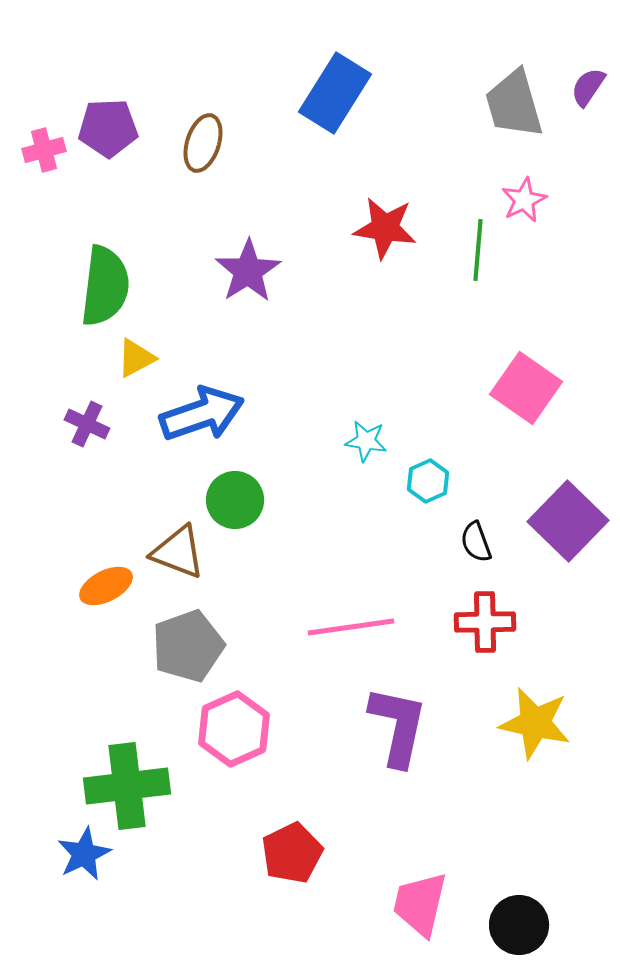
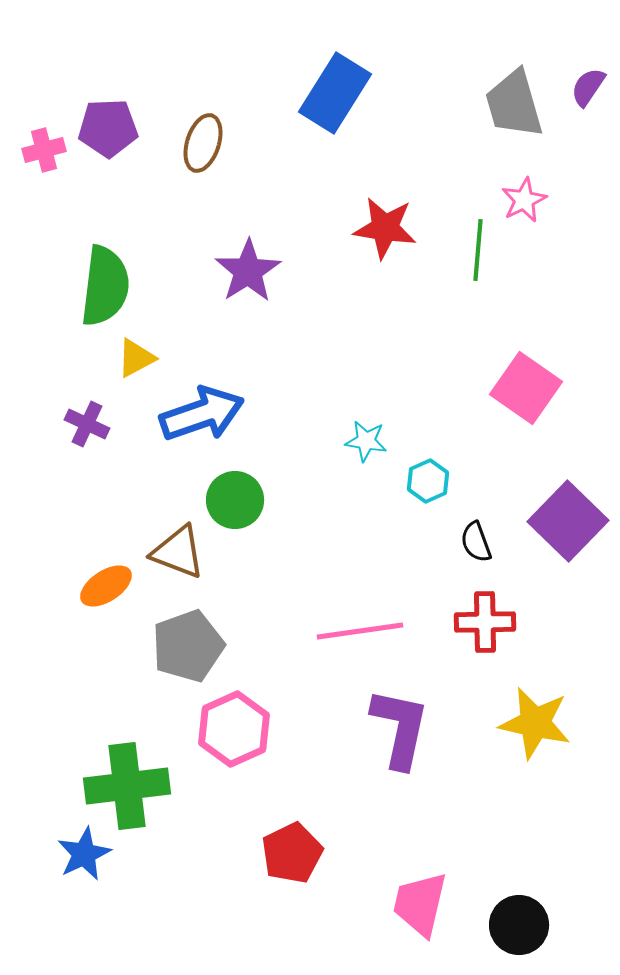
orange ellipse: rotated 6 degrees counterclockwise
pink line: moved 9 px right, 4 px down
purple L-shape: moved 2 px right, 2 px down
